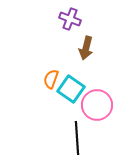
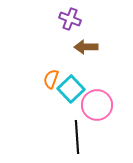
brown arrow: moved 1 px up; rotated 75 degrees clockwise
cyan square: rotated 12 degrees clockwise
black line: moved 1 px up
